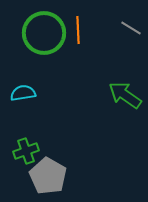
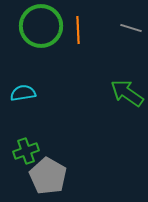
gray line: rotated 15 degrees counterclockwise
green circle: moved 3 px left, 7 px up
green arrow: moved 2 px right, 2 px up
